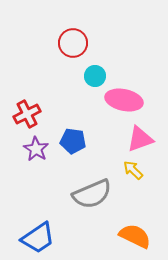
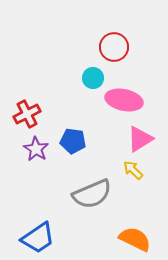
red circle: moved 41 px right, 4 px down
cyan circle: moved 2 px left, 2 px down
pink triangle: rotated 12 degrees counterclockwise
orange semicircle: moved 3 px down
